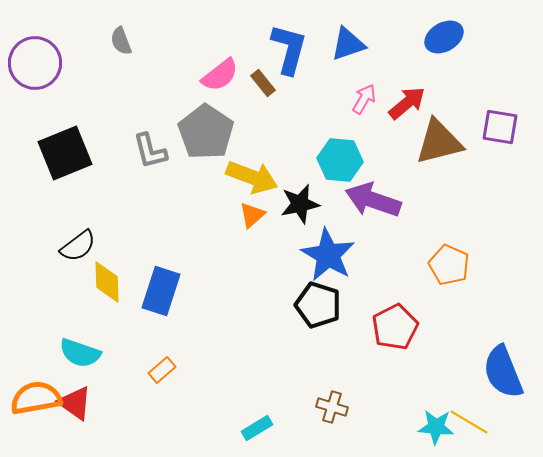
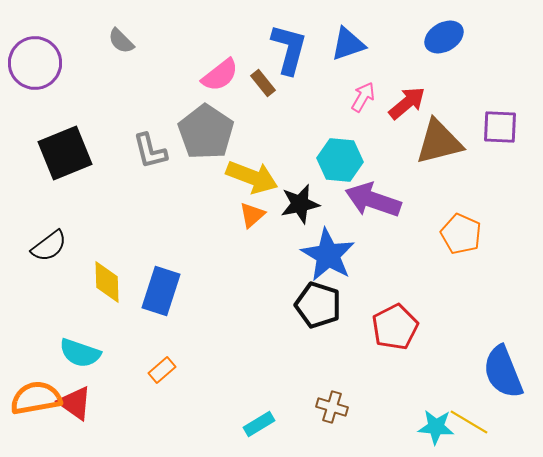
gray semicircle: rotated 24 degrees counterclockwise
pink arrow: moved 1 px left, 2 px up
purple square: rotated 6 degrees counterclockwise
black semicircle: moved 29 px left
orange pentagon: moved 12 px right, 31 px up
cyan rectangle: moved 2 px right, 4 px up
